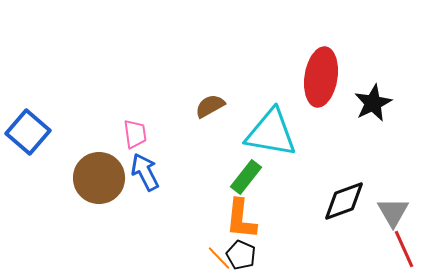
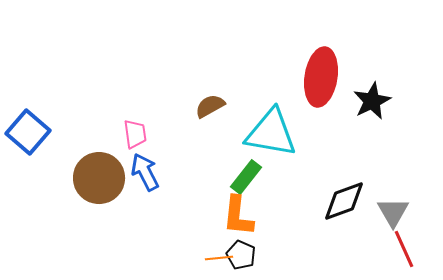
black star: moved 1 px left, 2 px up
orange L-shape: moved 3 px left, 3 px up
orange line: rotated 52 degrees counterclockwise
